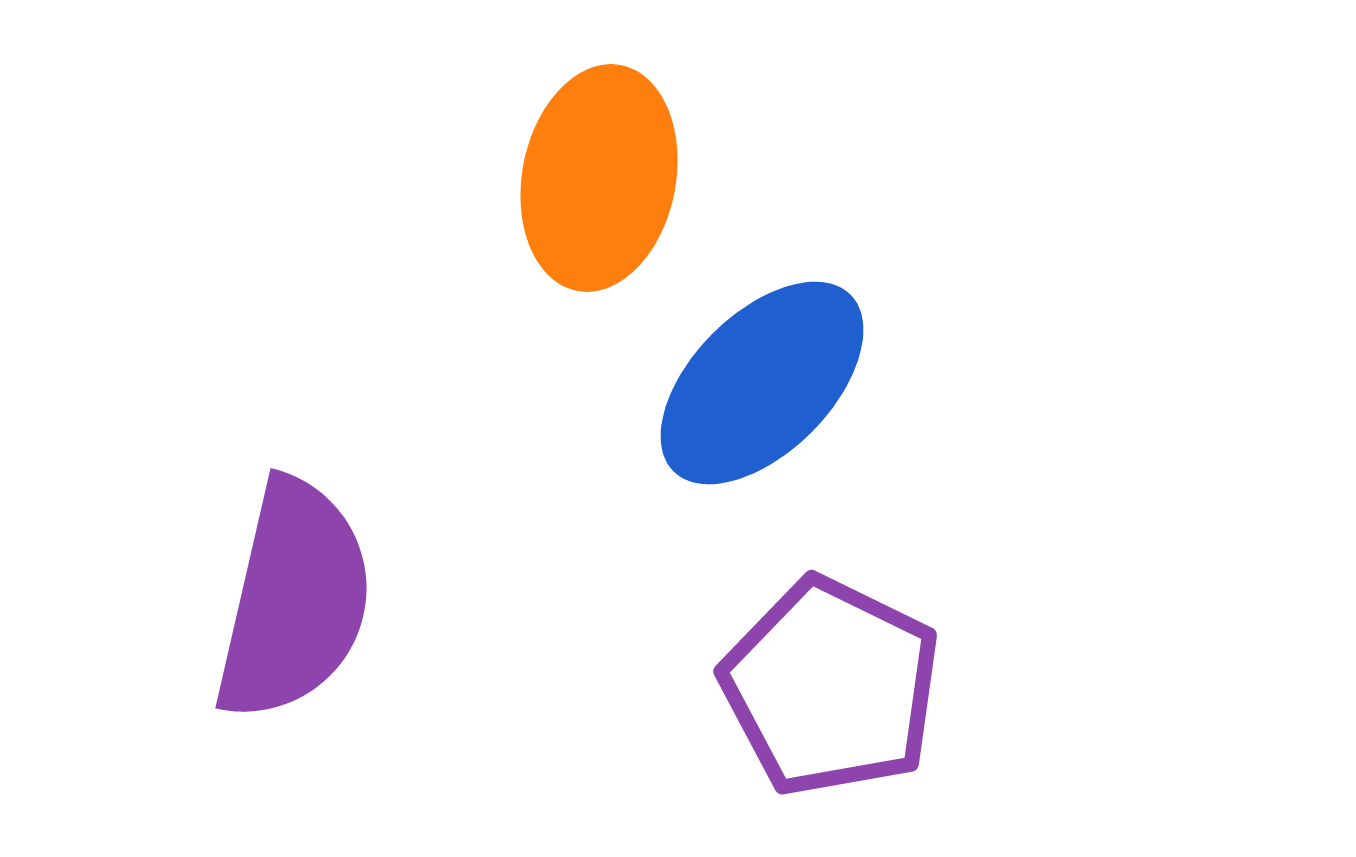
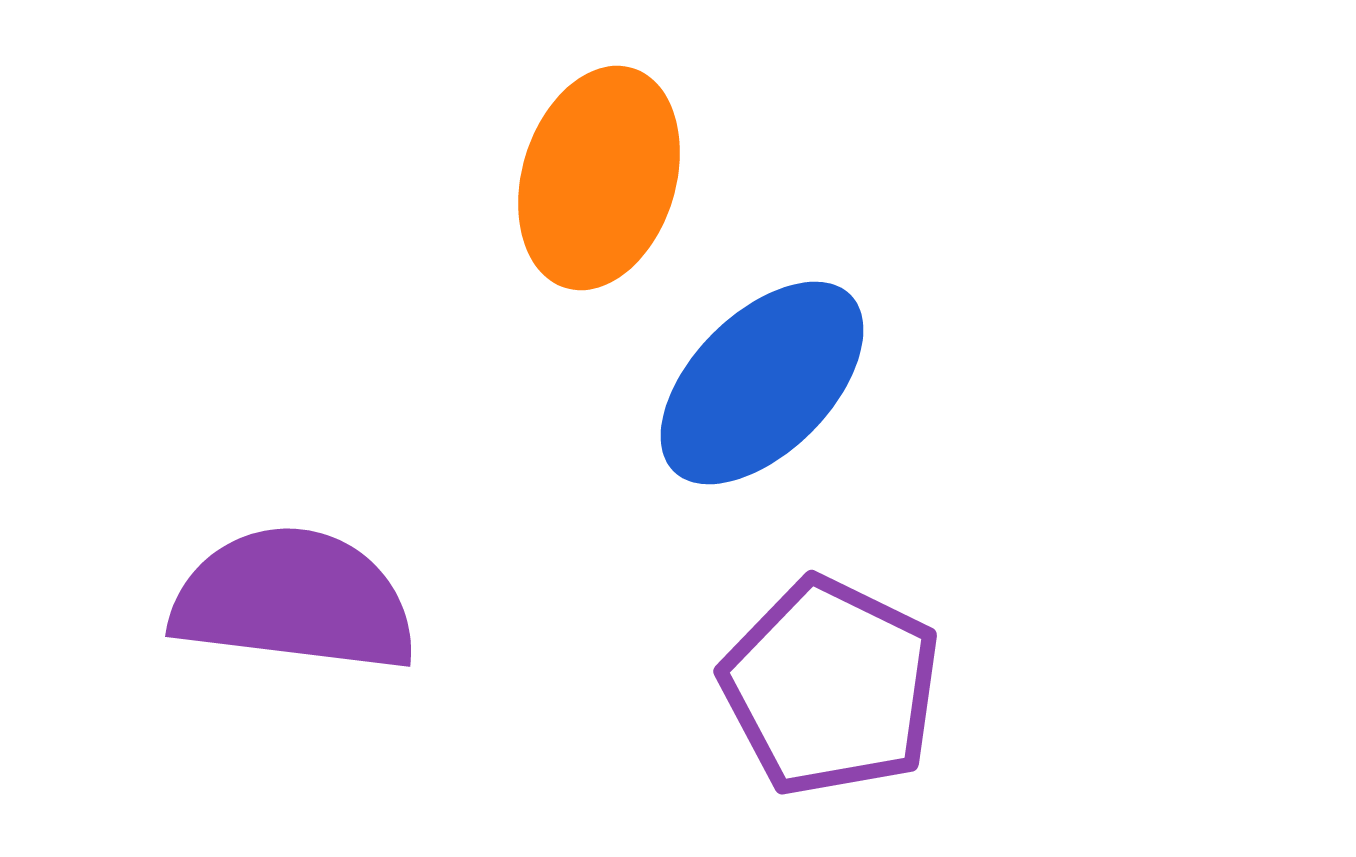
orange ellipse: rotated 6 degrees clockwise
purple semicircle: rotated 96 degrees counterclockwise
